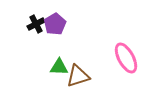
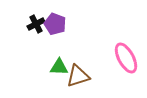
purple pentagon: rotated 20 degrees counterclockwise
